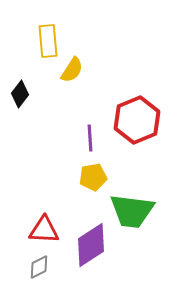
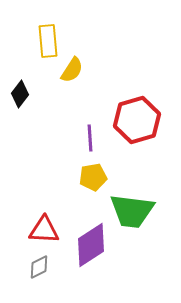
red hexagon: rotated 6 degrees clockwise
